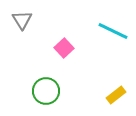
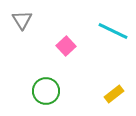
pink square: moved 2 px right, 2 px up
yellow rectangle: moved 2 px left, 1 px up
